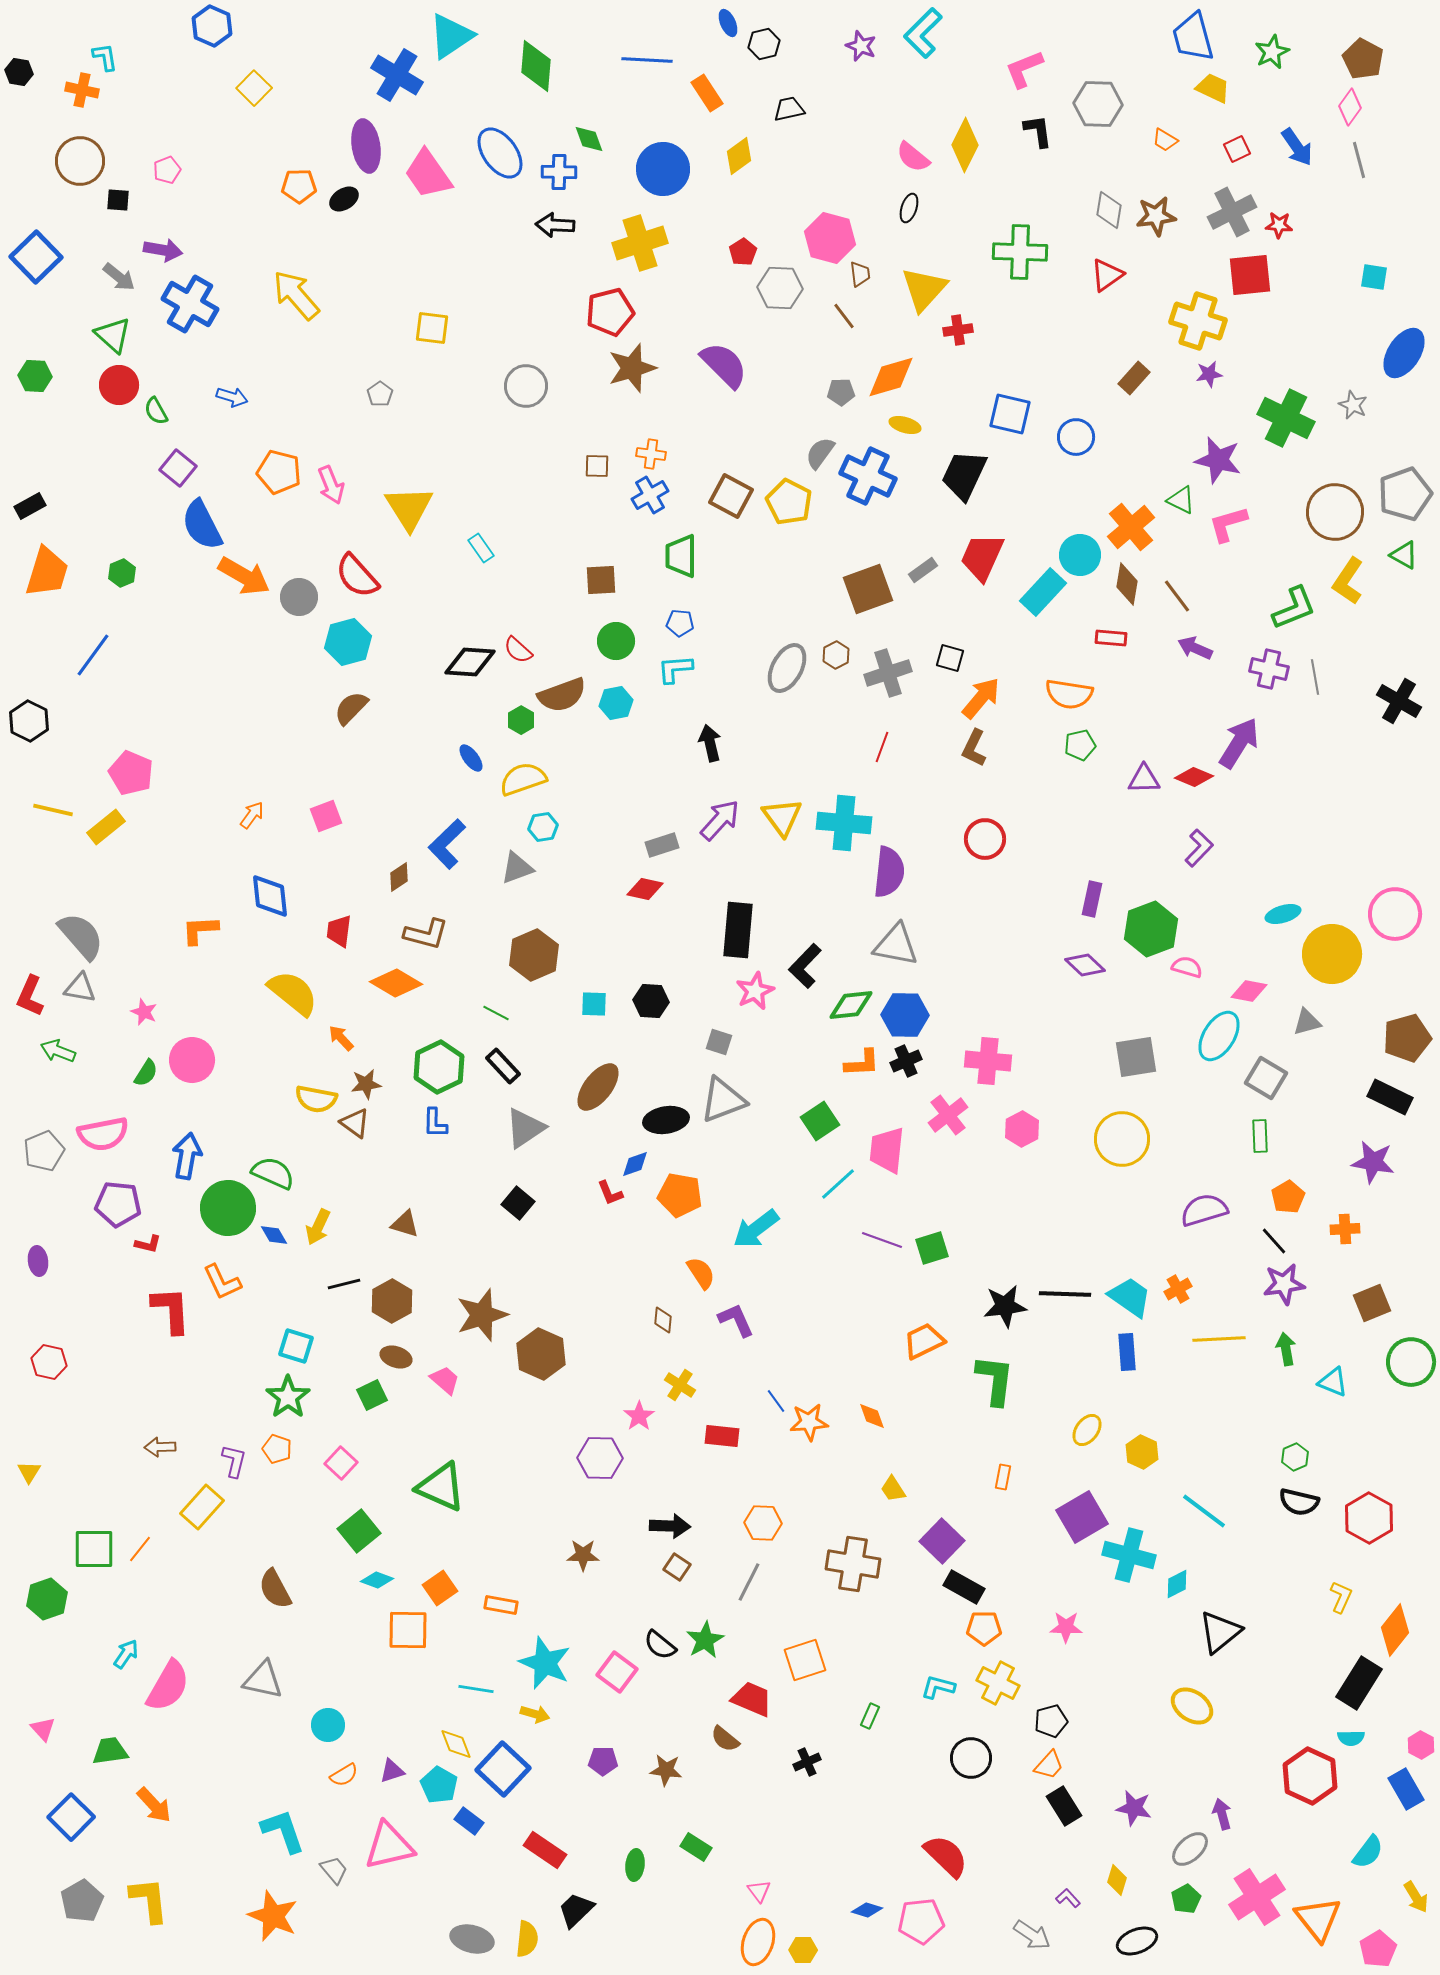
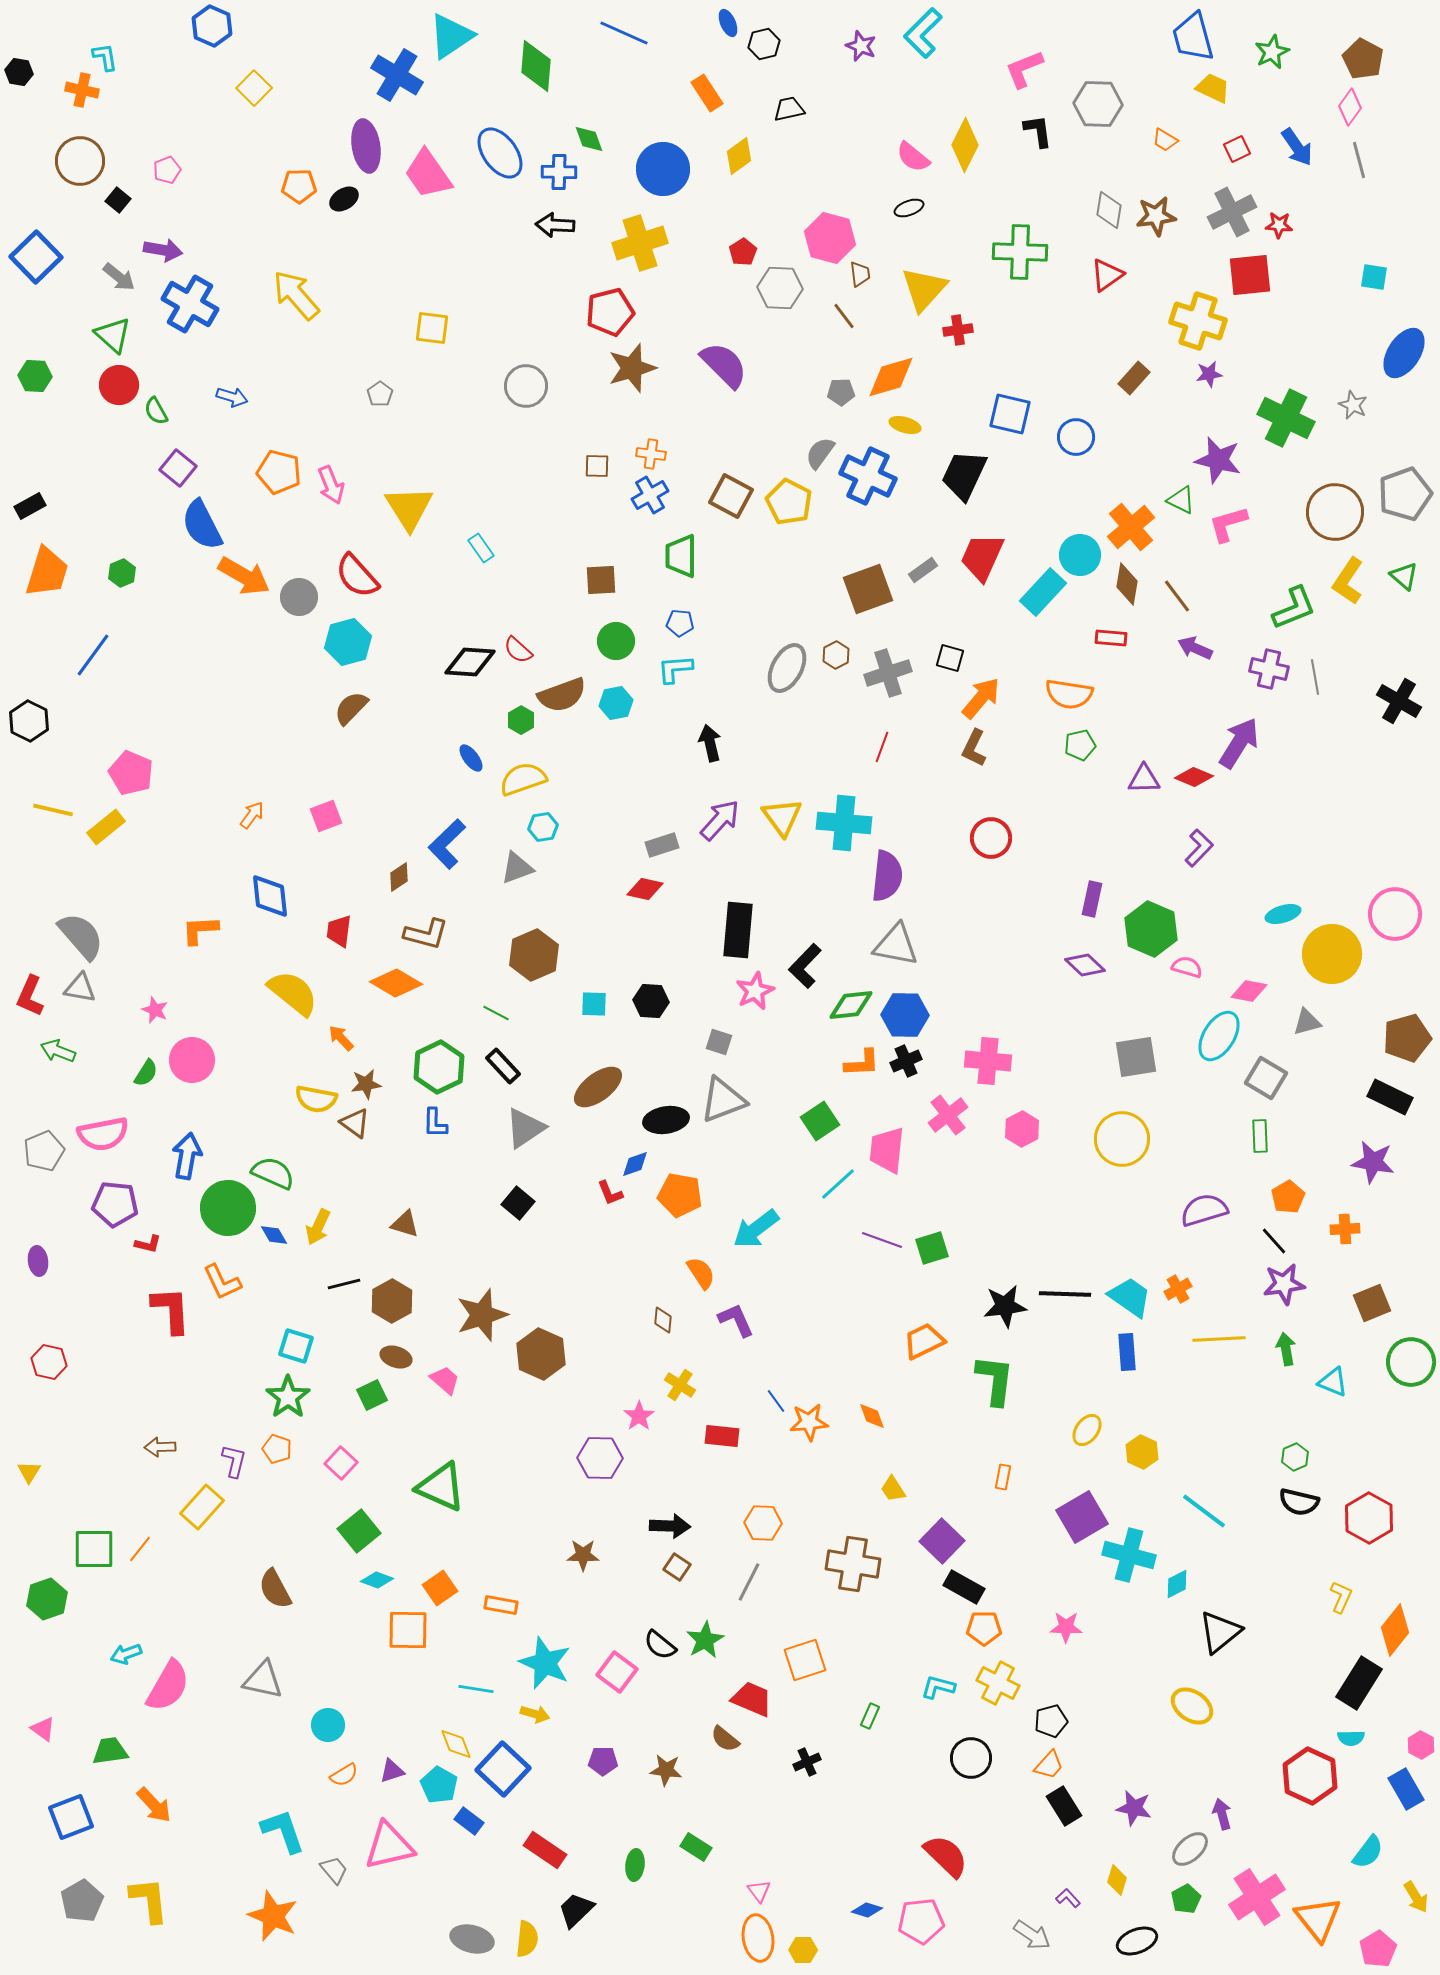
blue line at (647, 60): moved 23 px left, 27 px up; rotated 21 degrees clockwise
black square at (118, 200): rotated 35 degrees clockwise
black ellipse at (909, 208): rotated 52 degrees clockwise
green triangle at (1404, 555): moved 21 px down; rotated 12 degrees clockwise
red circle at (985, 839): moved 6 px right, 1 px up
purple semicircle at (889, 872): moved 2 px left, 4 px down
green hexagon at (1151, 929): rotated 16 degrees counterclockwise
pink star at (144, 1012): moved 11 px right, 2 px up
brown ellipse at (598, 1087): rotated 15 degrees clockwise
purple pentagon at (118, 1204): moved 3 px left
cyan arrow at (126, 1654): rotated 144 degrees counterclockwise
pink triangle at (43, 1729): rotated 12 degrees counterclockwise
blue square at (71, 1817): rotated 24 degrees clockwise
orange ellipse at (758, 1942): moved 4 px up; rotated 27 degrees counterclockwise
